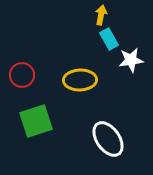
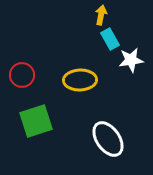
cyan rectangle: moved 1 px right
